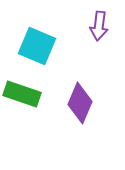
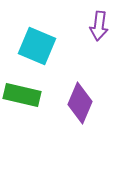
green rectangle: moved 1 px down; rotated 6 degrees counterclockwise
